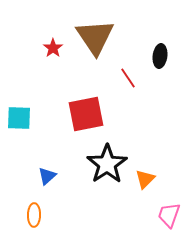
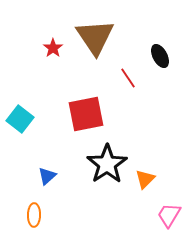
black ellipse: rotated 35 degrees counterclockwise
cyan square: moved 1 px right, 1 px down; rotated 36 degrees clockwise
pink trapezoid: rotated 12 degrees clockwise
